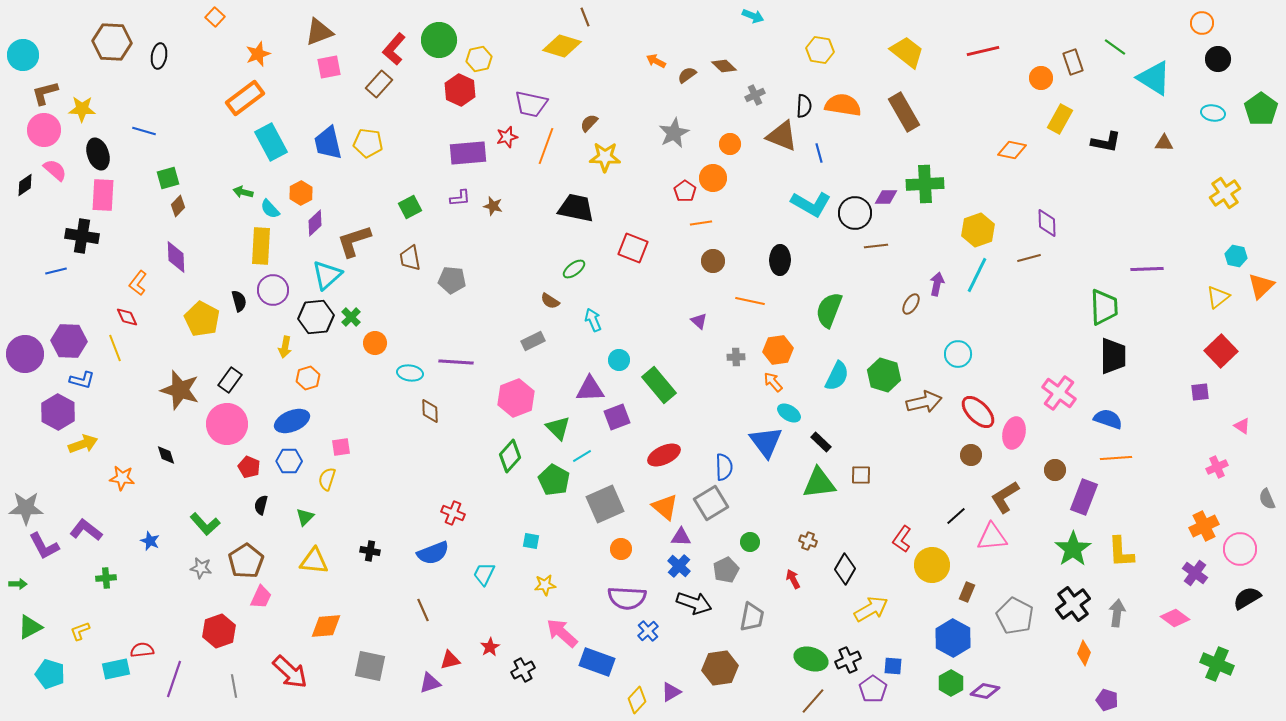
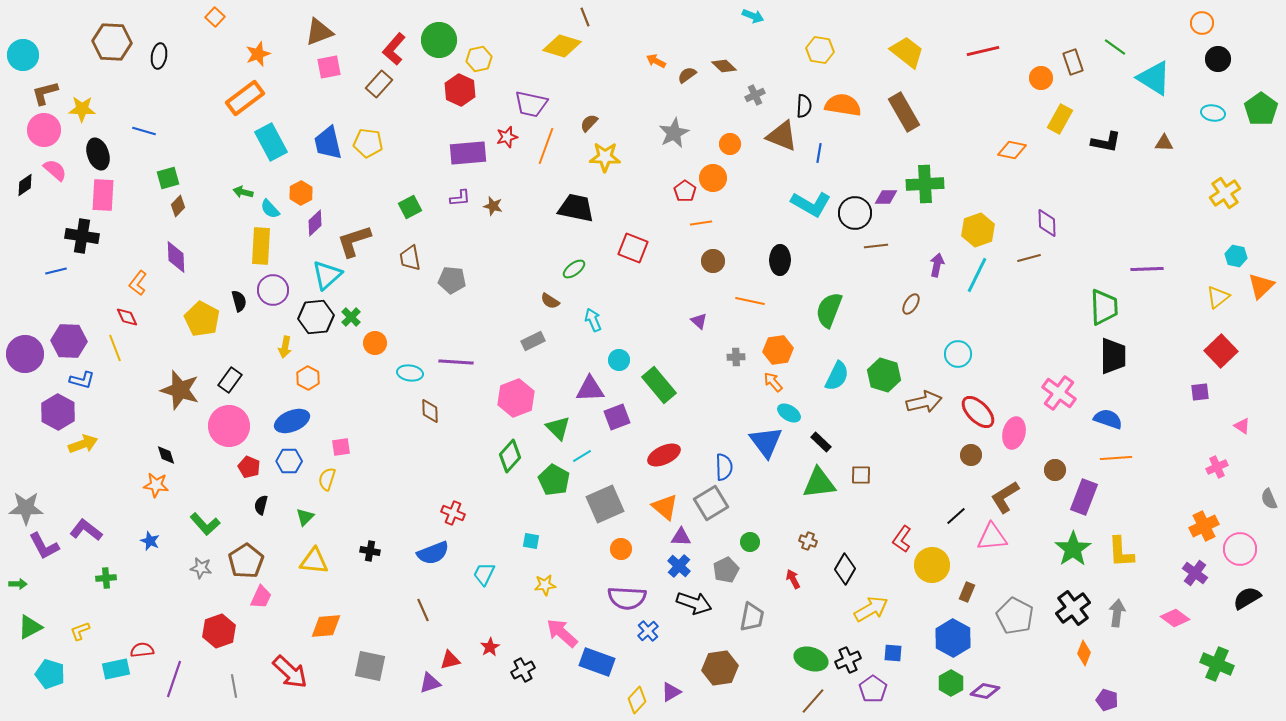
blue line at (819, 153): rotated 24 degrees clockwise
purple arrow at (937, 284): moved 19 px up
orange hexagon at (308, 378): rotated 15 degrees counterclockwise
pink circle at (227, 424): moved 2 px right, 2 px down
orange star at (122, 478): moved 34 px right, 7 px down
gray semicircle at (1267, 499): moved 2 px right
black cross at (1073, 604): moved 4 px down
blue square at (893, 666): moved 13 px up
